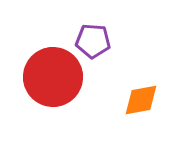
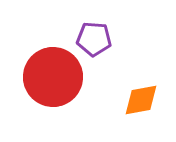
purple pentagon: moved 1 px right, 2 px up
